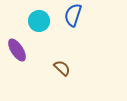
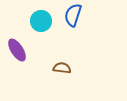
cyan circle: moved 2 px right
brown semicircle: rotated 36 degrees counterclockwise
